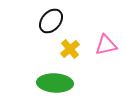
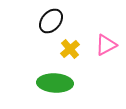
pink triangle: rotated 15 degrees counterclockwise
